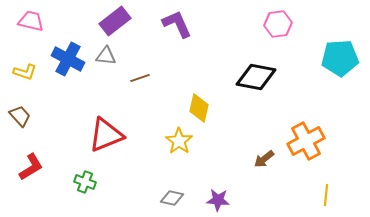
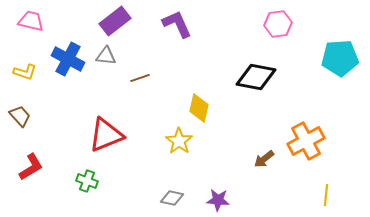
green cross: moved 2 px right, 1 px up
